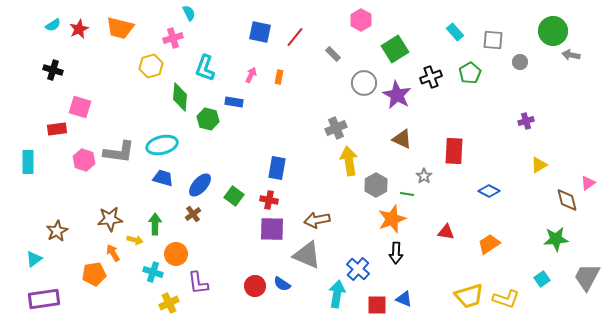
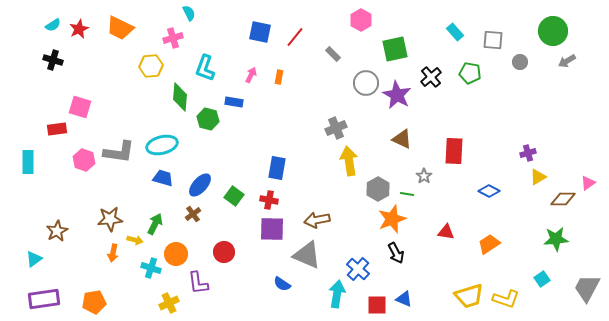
orange trapezoid at (120, 28): rotated 12 degrees clockwise
green square at (395, 49): rotated 20 degrees clockwise
gray arrow at (571, 55): moved 4 px left, 6 px down; rotated 42 degrees counterclockwise
yellow hexagon at (151, 66): rotated 10 degrees clockwise
black cross at (53, 70): moved 10 px up
green pentagon at (470, 73): rotated 30 degrees counterclockwise
black cross at (431, 77): rotated 20 degrees counterclockwise
gray circle at (364, 83): moved 2 px right
purple cross at (526, 121): moved 2 px right, 32 px down
yellow triangle at (539, 165): moved 1 px left, 12 px down
gray hexagon at (376, 185): moved 2 px right, 4 px down
brown diamond at (567, 200): moved 4 px left, 1 px up; rotated 75 degrees counterclockwise
green arrow at (155, 224): rotated 25 degrees clockwise
orange arrow at (113, 253): rotated 138 degrees counterclockwise
black arrow at (396, 253): rotated 30 degrees counterclockwise
cyan cross at (153, 272): moved 2 px left, 4 px up
orange pentagon at (94, 274): moved 28 px down
gray trapezoid at (587, 277): moved 11 px down
red circle at (255, 286): moved 31 px left, 34 px up
